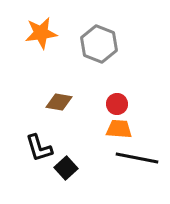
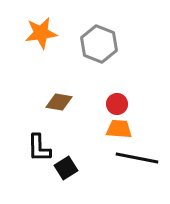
black L-shape: rotated 16 degrees clockwise
black square: rotated 10 degrees clockwise
